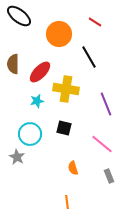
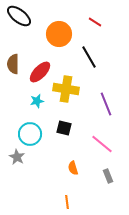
gray rectangle: moved 1 px left
